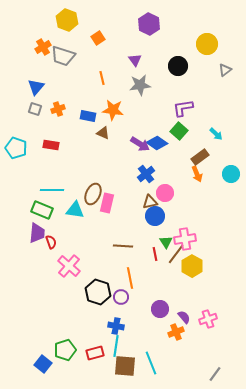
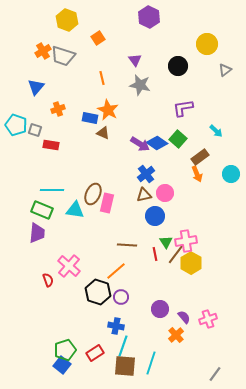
purple hexagon at (149, 24): moved 7 px up
orange cross at (43, 47): moved 4 px down
gray star at (140, 85): rotated 20 degrees clockwise
gray square at (35, 109): moved 21 px down
orange star at (113, 110): moved 5 px left; rotated 20 degrees clockwise
blue rectangle at (88, 116): moved 2 px right, 2 px down
green square at (179, 131): moved 1 px left, 8 px down
cyan arrow at (216, 134): moved 3 px up
cyan pentagon at (16, 148): moved 23 px up
brown triangle at (150, 202): moved 6 px left, 7 px up
pink cross at (185, 239): moved 1 px right, 2 px down
red semicircle at (51, 242): moved 3 px left, 38 px down
brown line at (123, 246): moved 4 px right, 1 px up
yellow hexagon at (192, 266): moved 1 px left, 3 px up
orange line at (130, 278): moved 14 px left, 7 px up; rotated 60 degrees clockwise
orange cross at (176, 332): moved 3 px down; rotated 21 degrees counterclockwise
cyan line at (116, 346): moved 7 px right; rotated 10 degrees clockwise
red rectangle at (95, 353): rotated 18 degrees counterclockwise
cyan line at (151, 363): rotated 40 degrees clockwise
blue square at (43, 364): moved 19 px right, 1 px down
